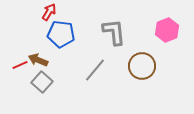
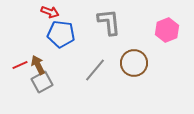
red arrow: moved 1 px right; rotated 78 degrees clockwise
gray L-shape: moved 5 px left, 10 px up
brown arrow: moved 5 px down; rotated 42 degrees clockwise
brown circle: moved 8 px left, 3 px up
gray square: rotated 20 degrees clockwise
